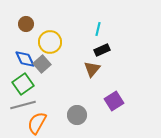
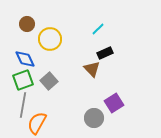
brown circle: moved 1 px right
cyan line: rotated 32 degrees clockwise
yellow circle: moved 3 px up
black rectangle: moved 3 px right, 3 px down
gray square: moved 7 px right, 17 px down
brown triangle: rotated 24 degrees counterclockwise
green square: moved 4 px up; rotated 15 degrees clockwise
purple square: moved 2 px down
gray line: rotated 65 degrees counterclockwise
gray circle: moved 17 px right, 3 px down
